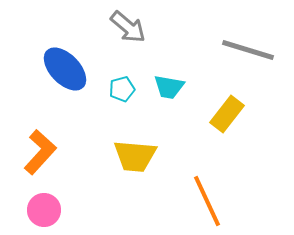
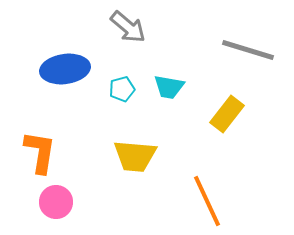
blue ellipse: rotated 54 degrees counterclockwise
orange L-shape: rotated 33 degrees counterclockwise
pink circle: moved 12 px right, 8 px up
